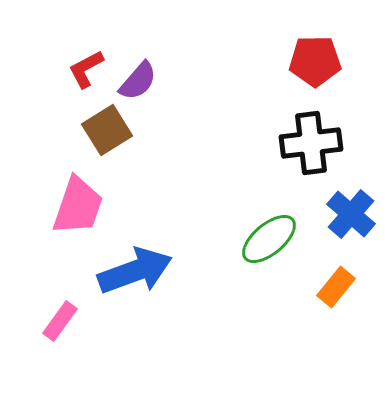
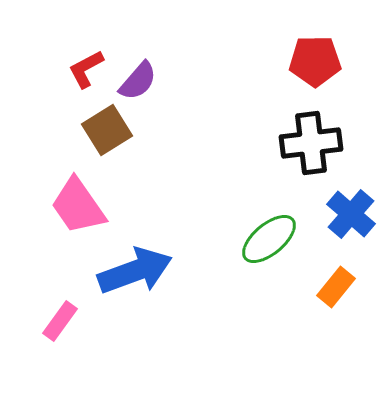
pink trapezoid: rotated 126 degrees clockwise
